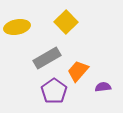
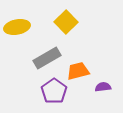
orange trapezoid: rotated 35 degrees clockwise
